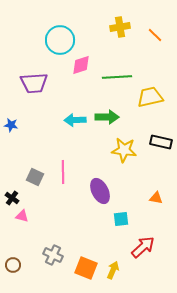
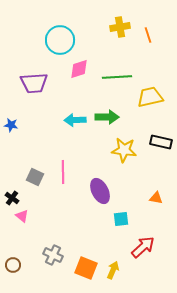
orange line: moved 7 px left; rotated 28 degrees clockwise
pink diamond: moved 2 px left, 4 px down
pink triangle: rotated 24 degrees clockwise
